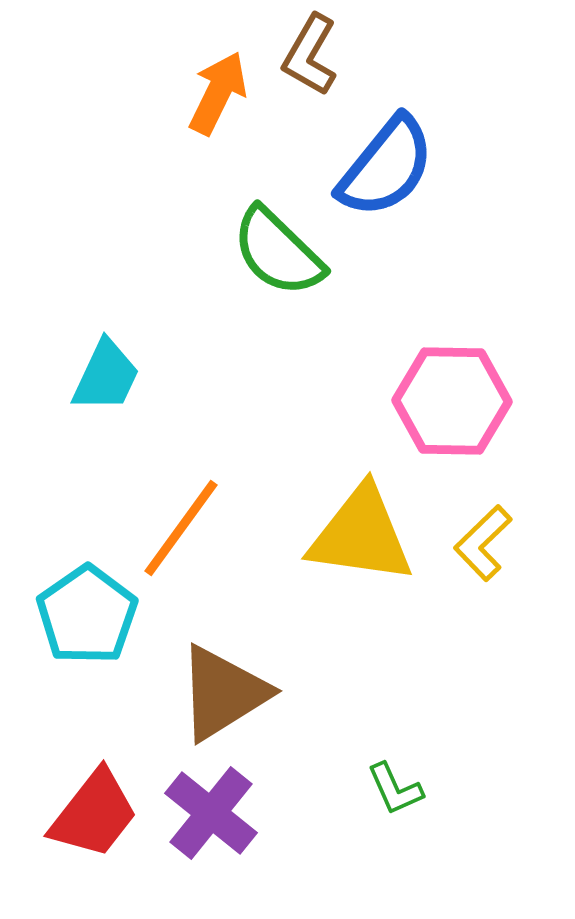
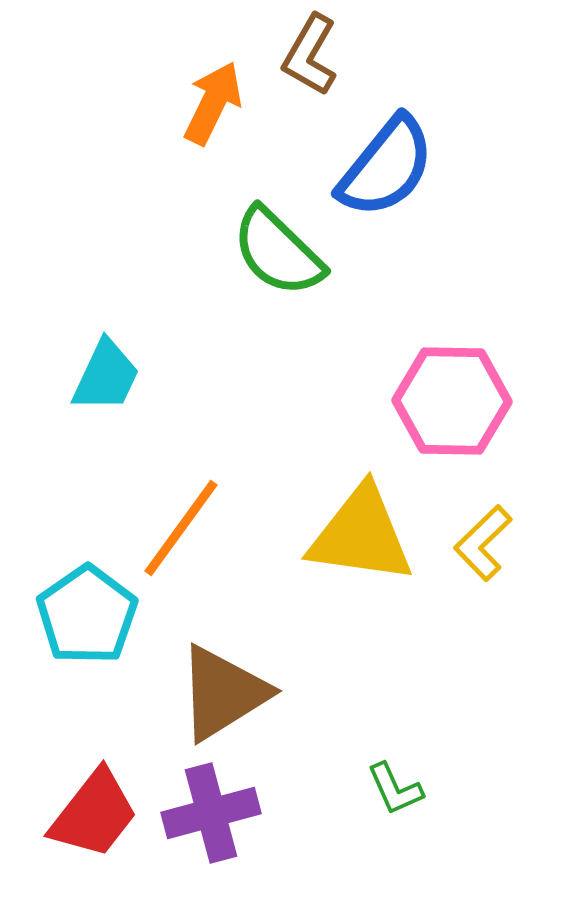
orange arrow: moved 5 px left, 10 px down
purple cross: rotated 36 degrees clockwise
